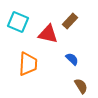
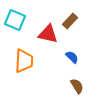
cyan square: moved 3 px left, 2 px up
blue semicircle: moved 2 px up
orange trapezoid: moved 4 px left, 3 px up
brown semicircle: moved 4 px left
